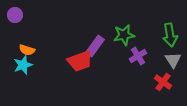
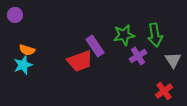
green arrow: moved 15 px left
purple rectangle: rotated 70 degrees counterclockwise
red cross: moved 1 px right, 9 px down; rotated 18 degrees clockwise
